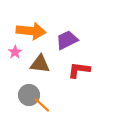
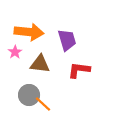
orange arrow: moved 2 px left, 1 px down
purple trapezoid: rotated 100 degrees clockwise
orange line: moved 1 px right, 1 px up
